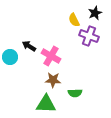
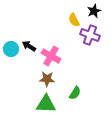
black star: moved 1 px left, 2 px up
purple cross: moved 1 px right, 1 px up
cyan circle: moved 1 px right, 8 px up
brown star: moved 6 px left, 1 px up
green semicircle: rotated 56 degrees counterclockwise
